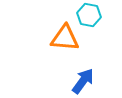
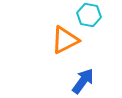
orange triangle: moved 2 px down; rotated 32 degrees counterclockwise
